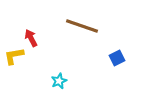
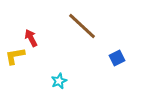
brown line: rotated 24 degrees clockwise
yellow L-shape: moved 1 px right
